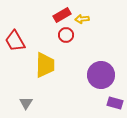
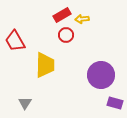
gray triangle: moved 1 px left
